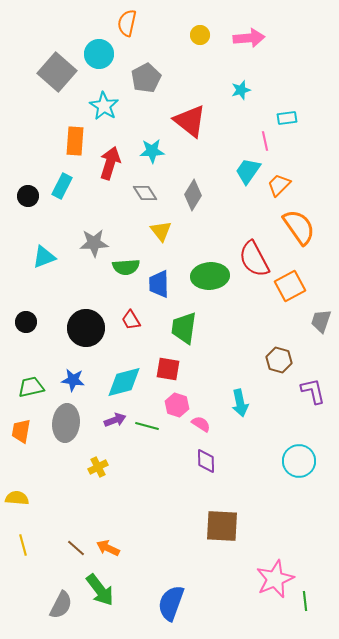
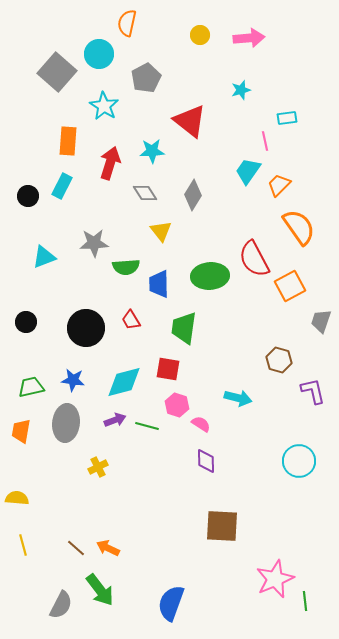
orange rectangle at (75, 141): moved 7 px left
cyan arrow at (240, 403): moved 2 px left, 5 px up; rotated 64 degrees counterclockwise
